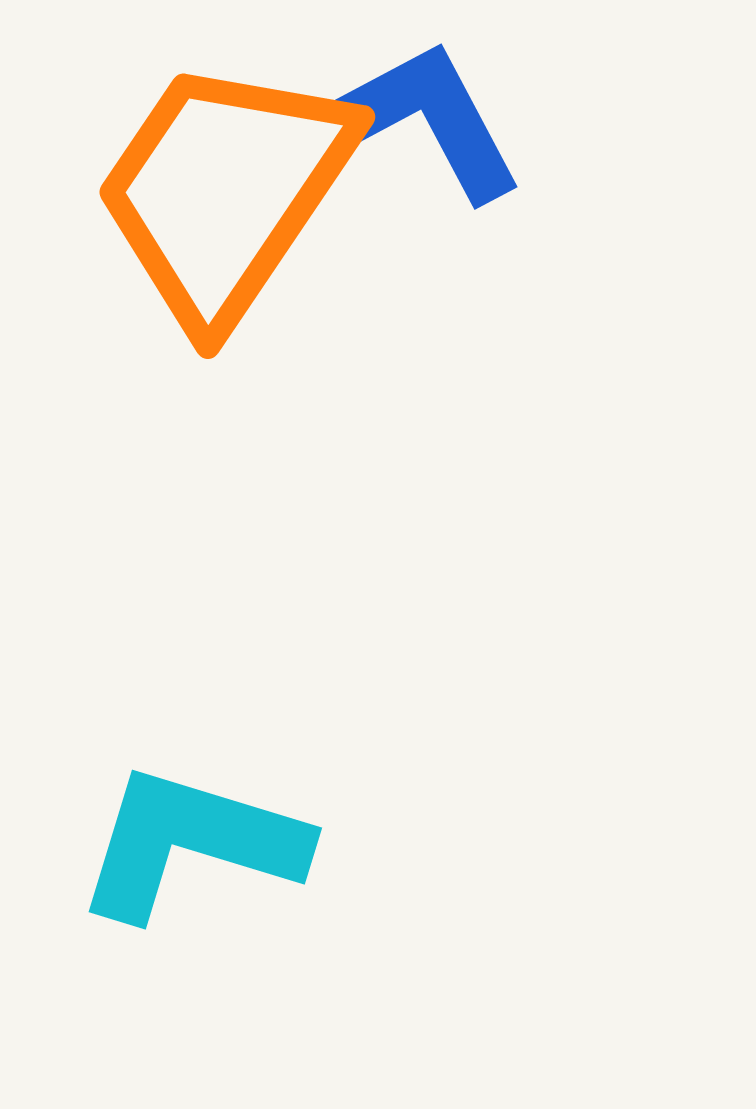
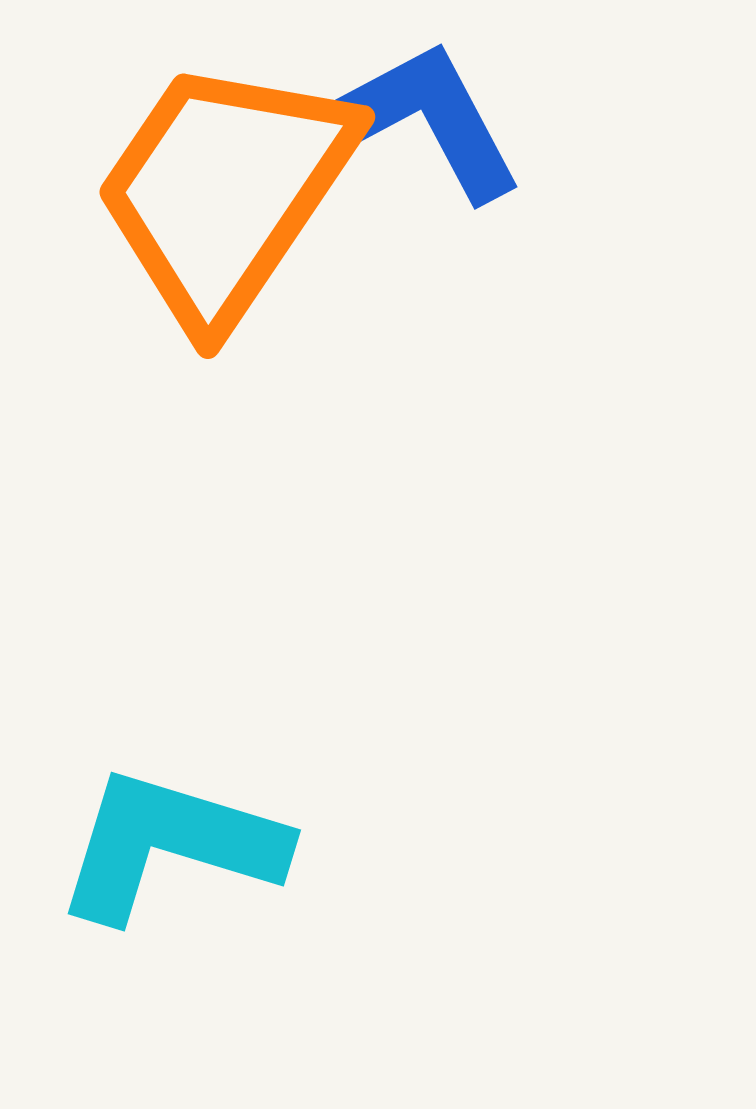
cyan L-shape: moved 21 px left, 2 px down
